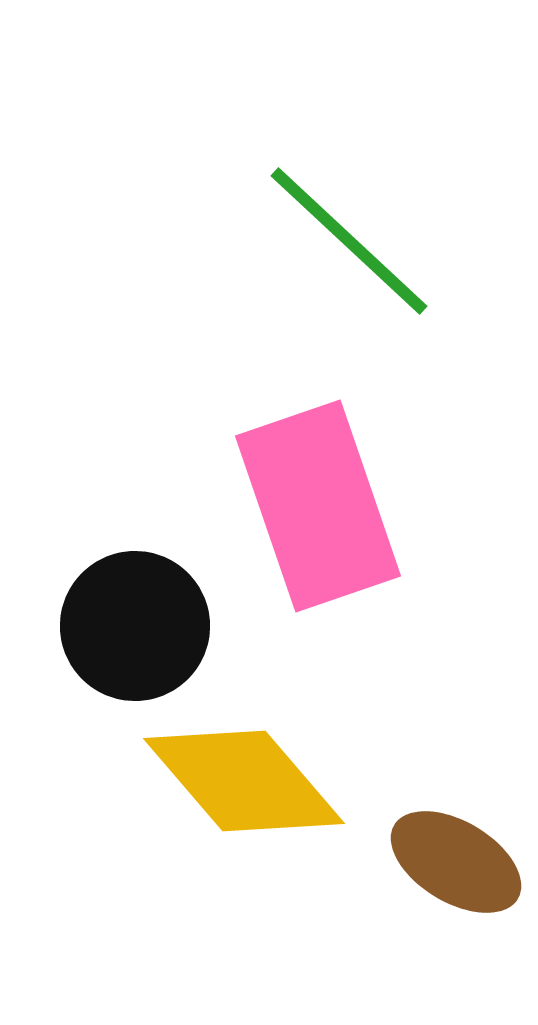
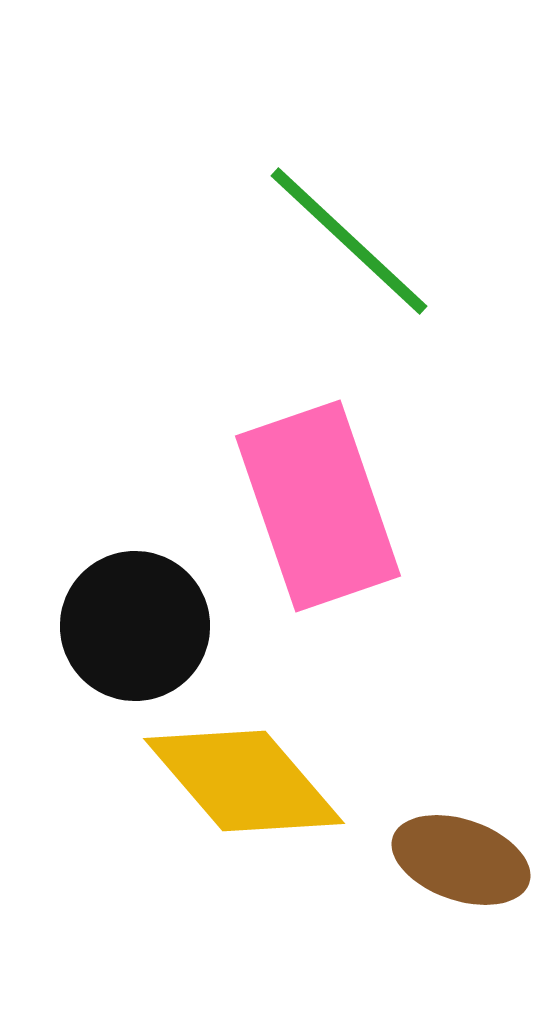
brown ellipse: moved 5 px right, 2 px up; rotated 12 degrees counterclockwise
